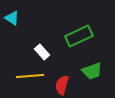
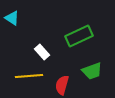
yellow line: moved 1 px left
